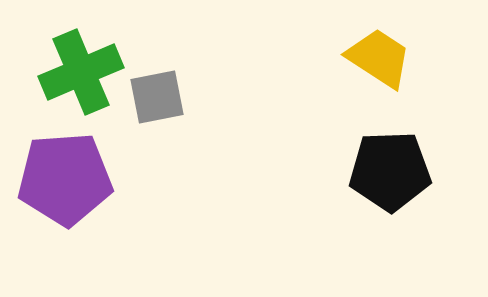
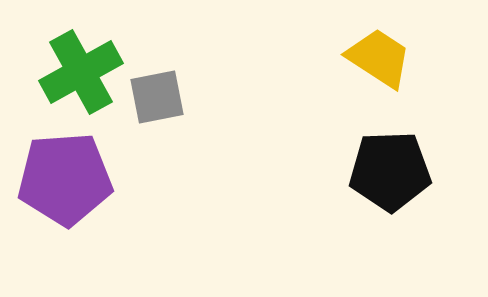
green cross: rotated 6 degrees counterclockwise
